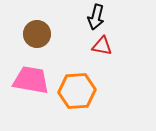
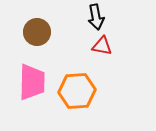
black arrow: rotated 25 degrees counterclockwise
brown circle: moved 2 px up
pink trapezoid: moved 1 px right, 2 px down; rotated 81 degrees clockwise
